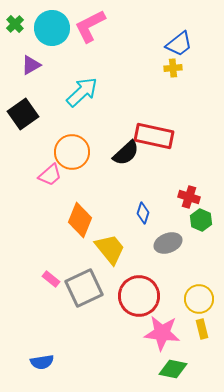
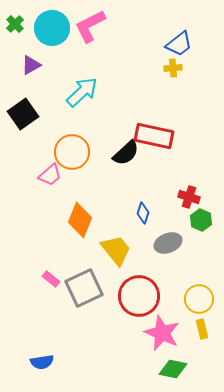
yellow trapezoid: moved 6 px right, 1 px down
pink star: rotated 18 degrees clockwise
